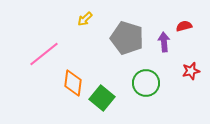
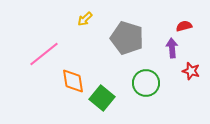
purple arrow: moved 8 px right, 6 px down
red star: rotated 30 degrees clockwise
orange diamond: moved 2 px up; rotated 16 degrees counterclockwise
